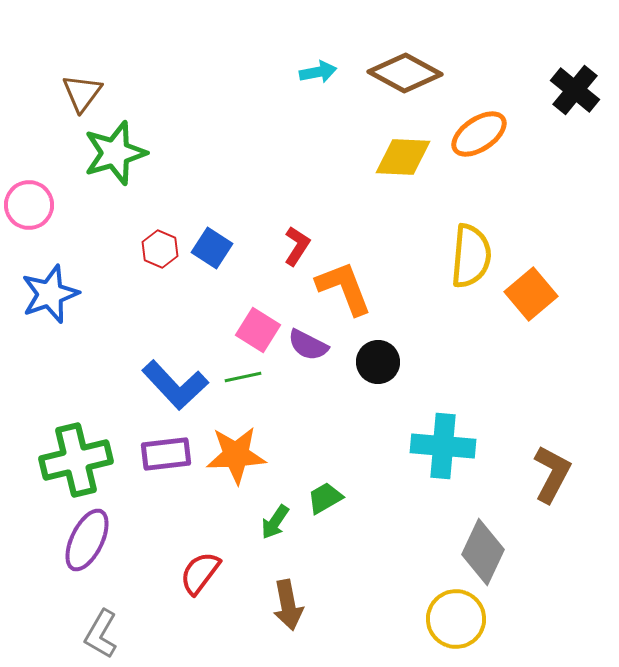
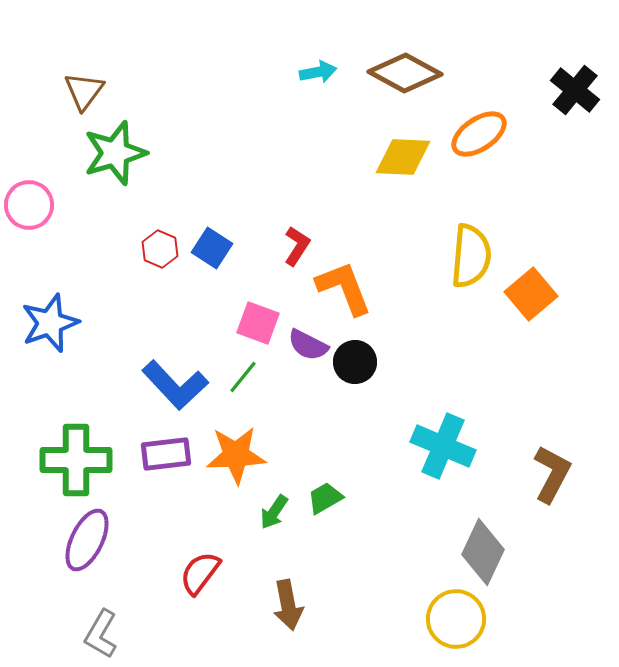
brown triangle: moved 2 px right, 2 px up
blue star: moved 29 px down
pink square: moved 7 px up; rotated 12 degrees counterclockwise
black circle: moved 23 px left
green line: rotated 39 degrees counterclockwise
cyan cross: rotated 18 degrees clockwise
green cross: rotated 14 degrees clockwise
green arrow: moved 1 px left, 10 px up
